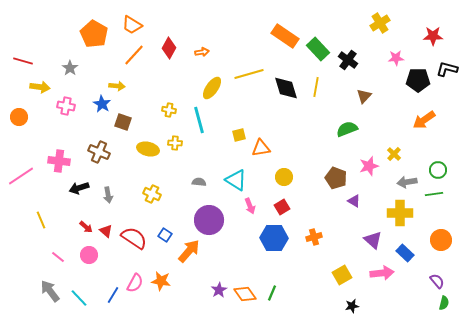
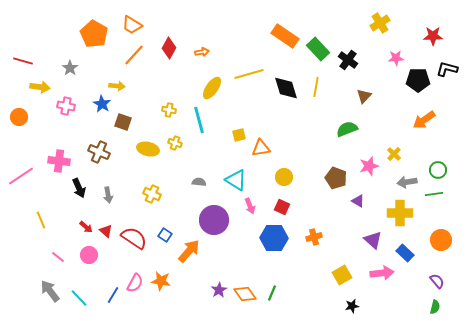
yellow cross at (175, 143): rotated 16 degrees clockwise
black arrow at (79, 188): rotated 96 degrees counterclockwise
purple triangle at (354, 201): moved 4 px right
red square at (282, 207): rotated 35 degrees counterclockwise
purple circle at (209, 220): moved 5 px right
green semicircle at (444, 303): moved 9 px left, 4 px down
